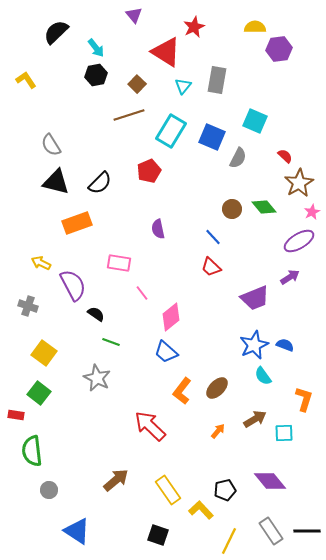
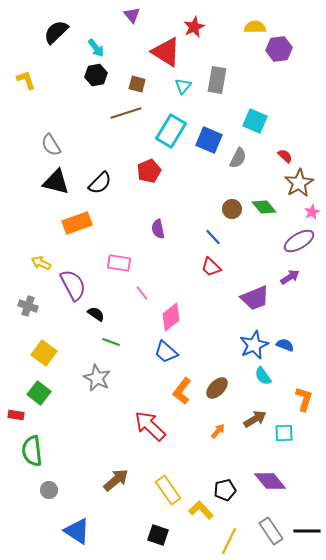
purple triangle at (134, 15): moved 2 px left
yellow L-shape at (26, 80): rotated 15 degrees clockwise
brown square at (137, 84): rotated 30 degrees counterclockwise
brown line at (129, 115): moved 3 px left, 2 px up
blue square at (212, 137): moved 3 px left, 3 px down
